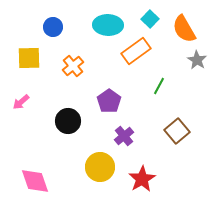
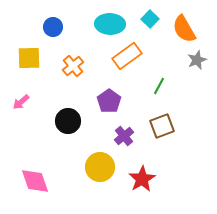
cyan ellipse: moved 2 px right, 1 px up
orange rectangle: moved 9 px left, 5 px down
gray star: rotated 18 degrees clockwise
brown square: moved 15 px left, 5 px up; rotated 20 degrees clockwise
